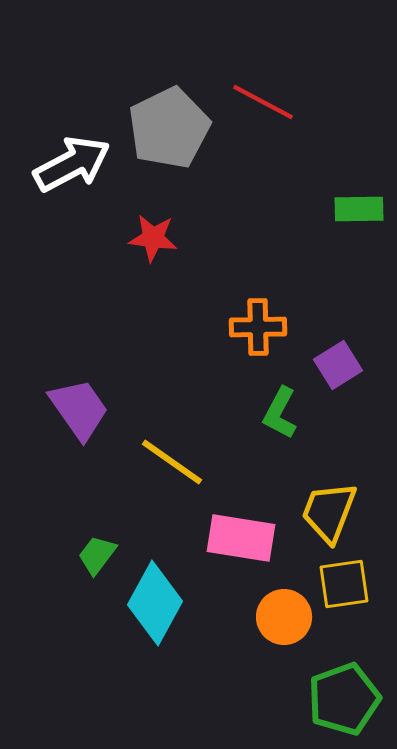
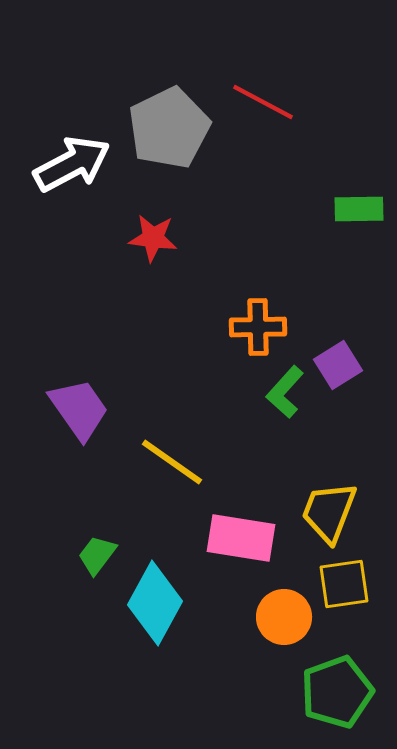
green L-shape: moved 5 px right, 21 px up; rotated 14 degrees clockwise
green pentagon: moved 7 px left, 7 px up
